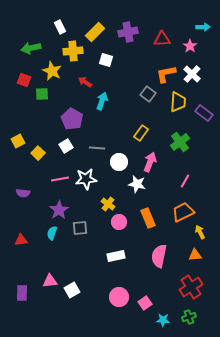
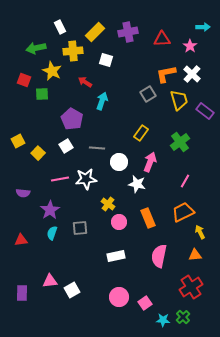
green arrow at (31, 48): moved 5 px right
gray square at (148, 94): rotated 21 degrees clockwise
yellow trapezoid at (178, 102): moved 1 px right, 2 px up; rotated 20 degrees counterclockwise
purple rectangle at (204, 113): moved 1 px right, 2 px up
purple star at (59, 210): moved 9 px left
green cross at (189, 317): moved 6 px left; rotated 24 degrees counterclockwise
